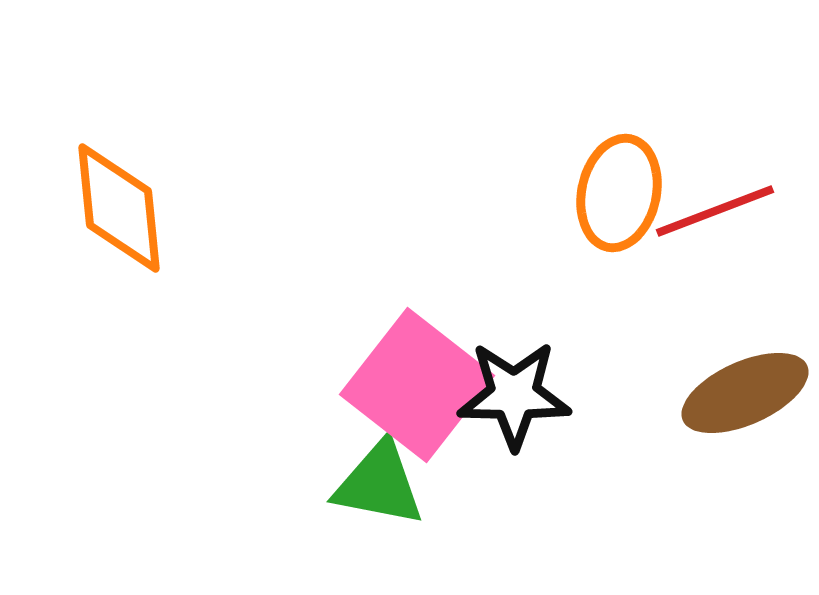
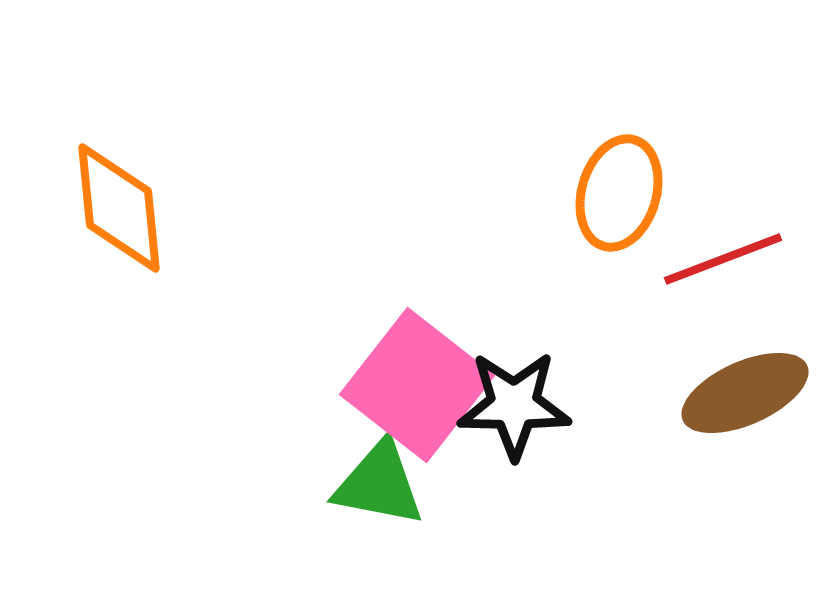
orange ellipse: rotated 4 degrees clockwise
red line: moved 8 px right, 48 px down
black star: moved 10 px down
